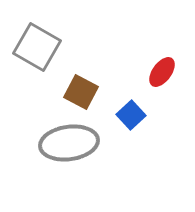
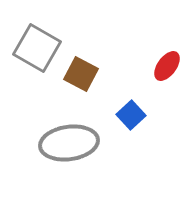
gray square: moved 1 px down
red ellipse: moved 5 px right, 6 px up
brown square: moved 18 px up
